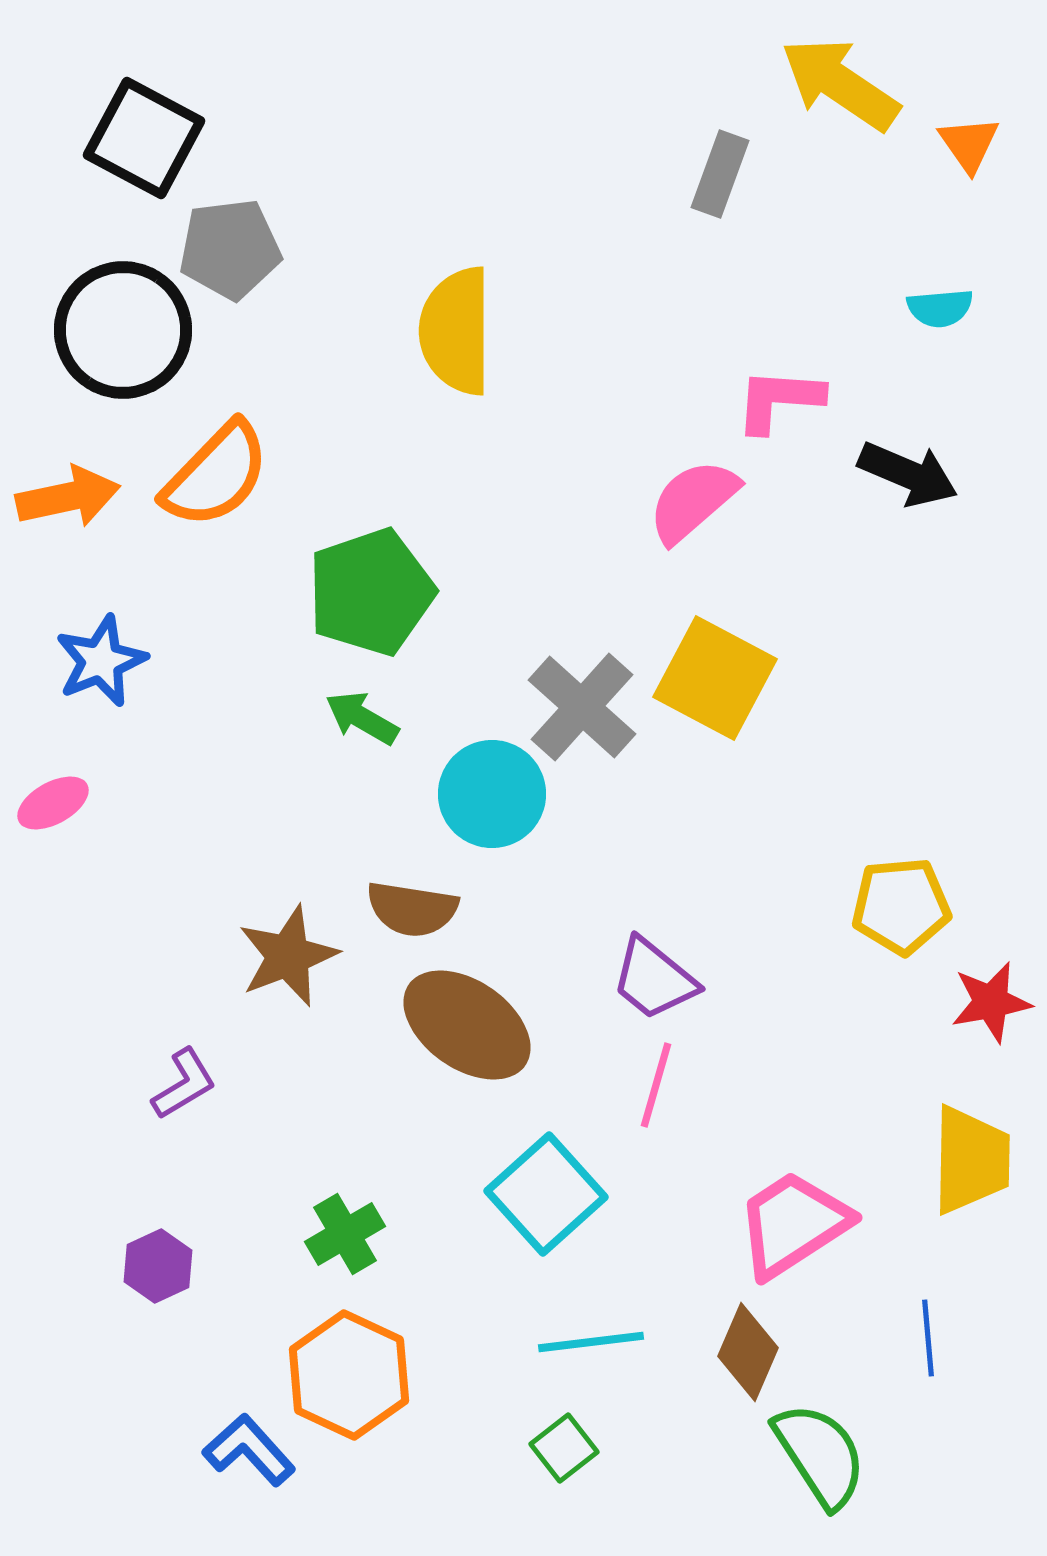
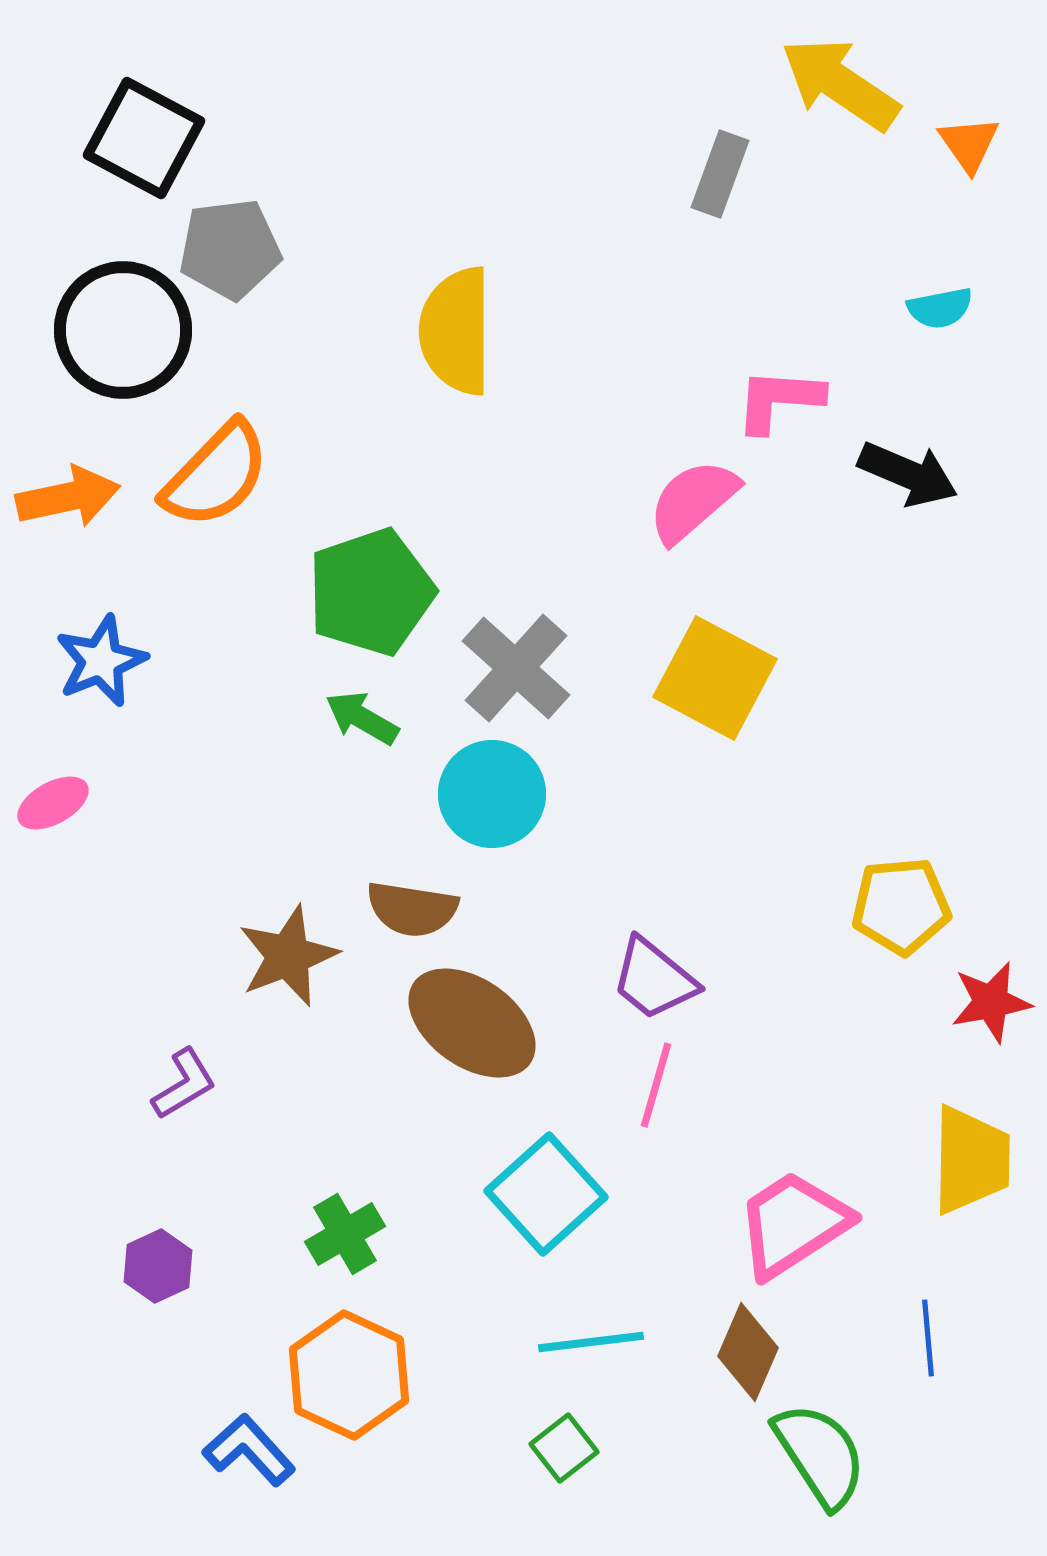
cyan semicircle: rotated 6 degrees counterclockwise
gray cross: moved 66 px left, 39 px up
brown ellipse: moved 5 px right, 2 px up
